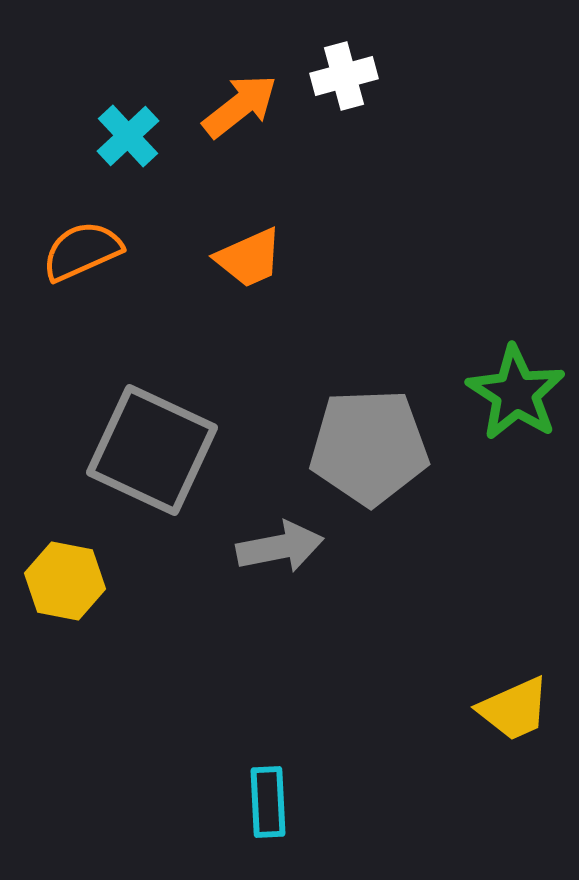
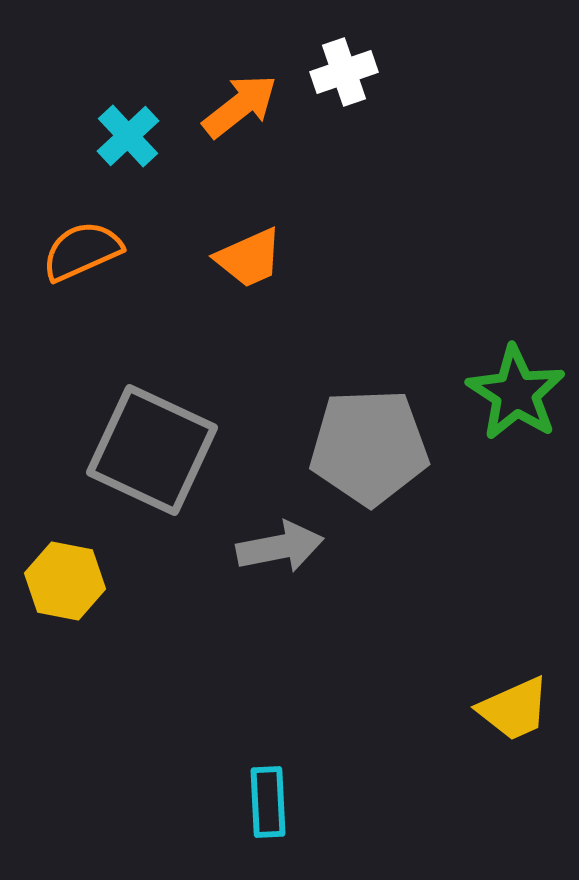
white cross: moved 4 px up; rotated 4 degrees counterclockwise
